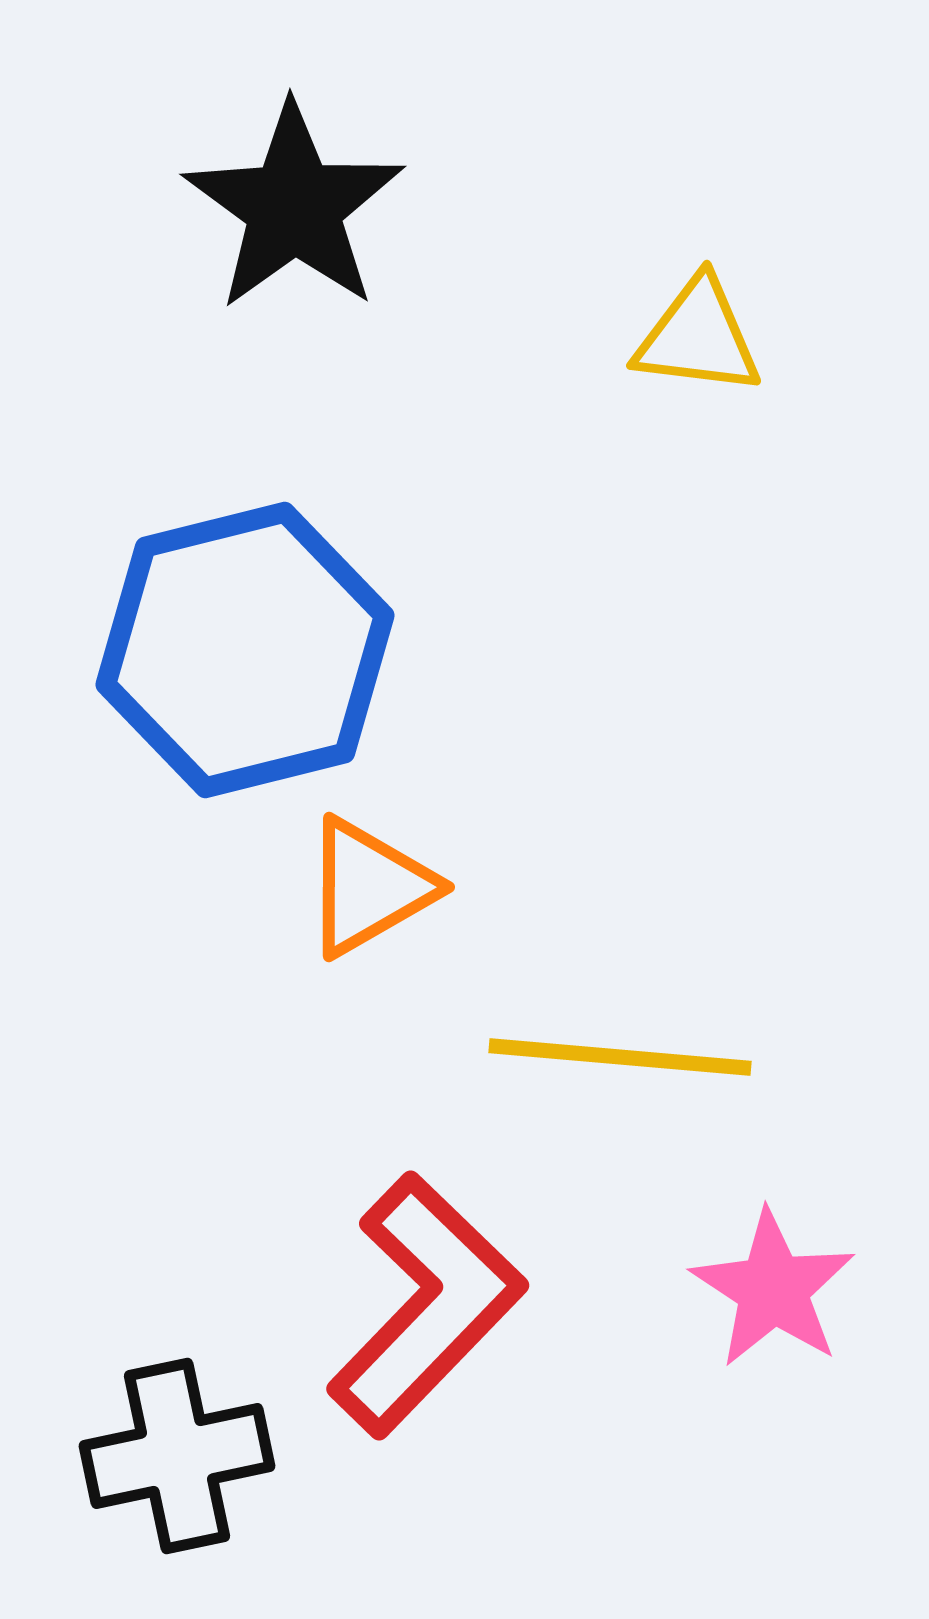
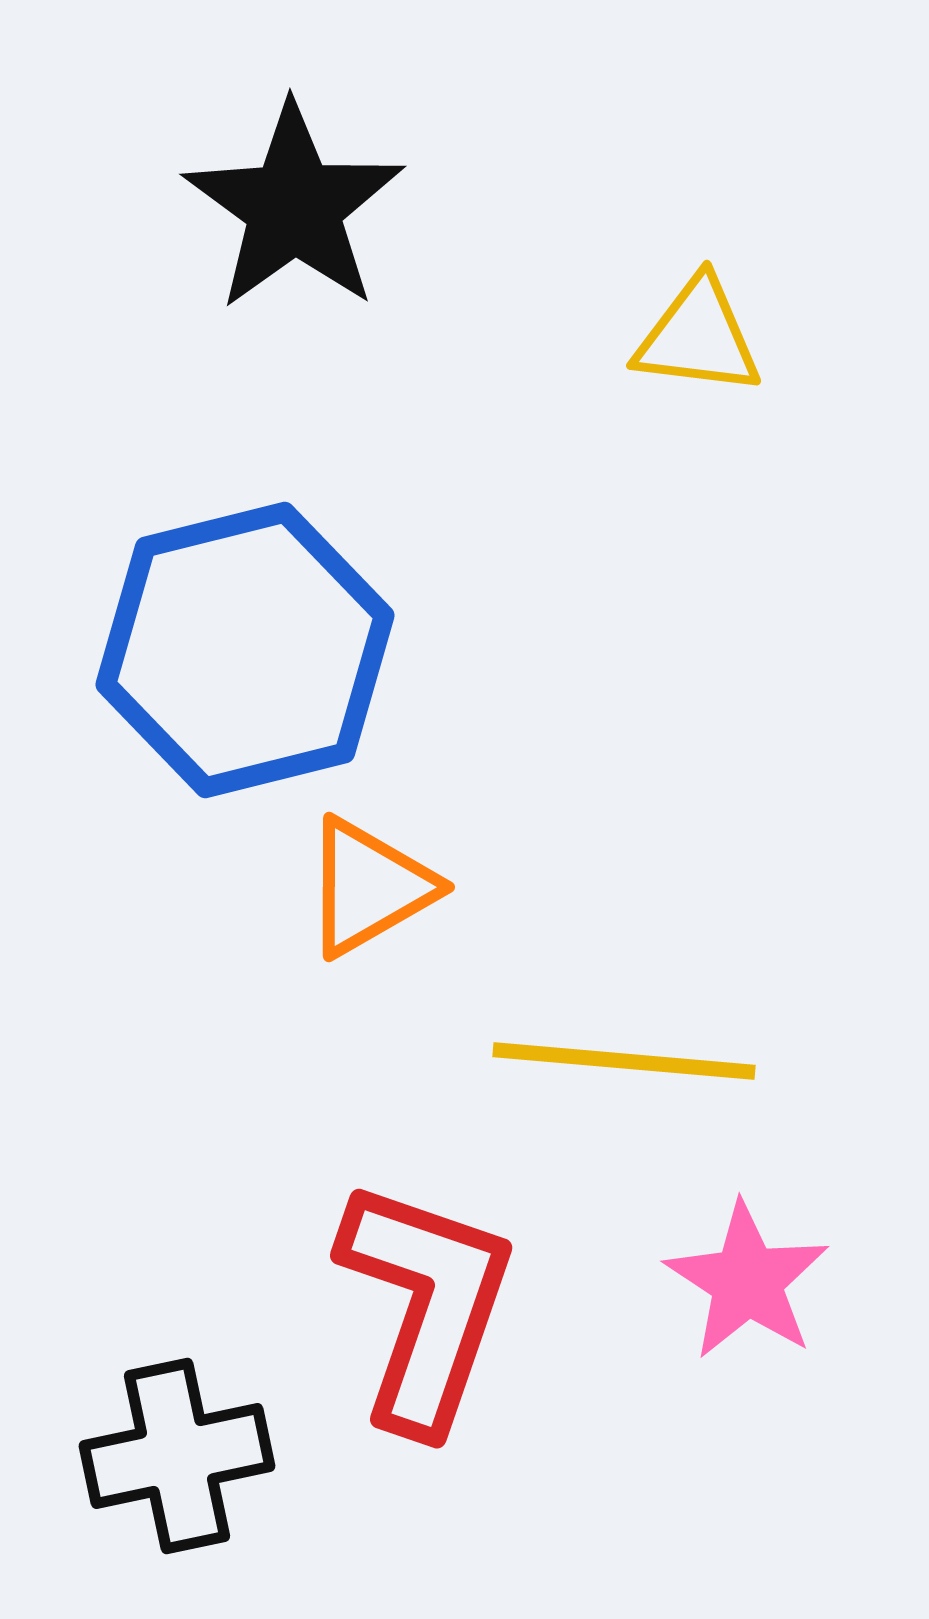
yellow line: moved 4 px right, 4 px down
pink star: moved 26 px left, 8 px up
red L-shape: rotated 25 degrees counterclockwise
